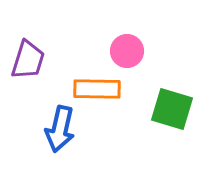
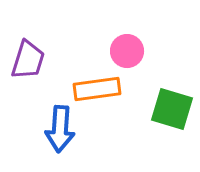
orange rectangle: rotated 9 degrees counterclockwise
blue arrow: rotated 9 degrees counterclockwise
